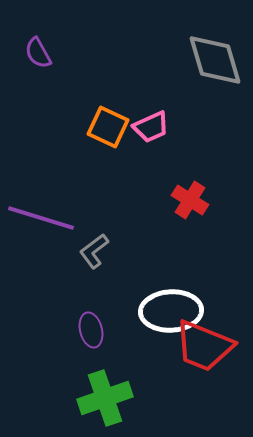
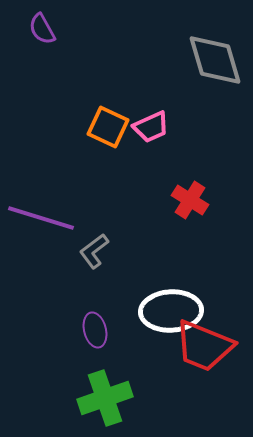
purple semicircle: moved 4 px right, 24 px up
purple ellipse: moved 4 px right
